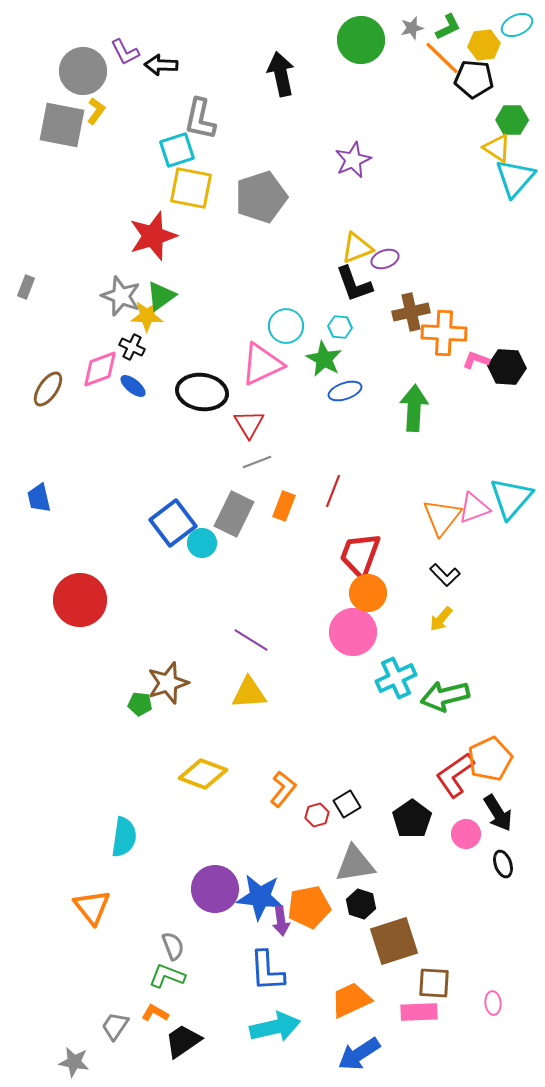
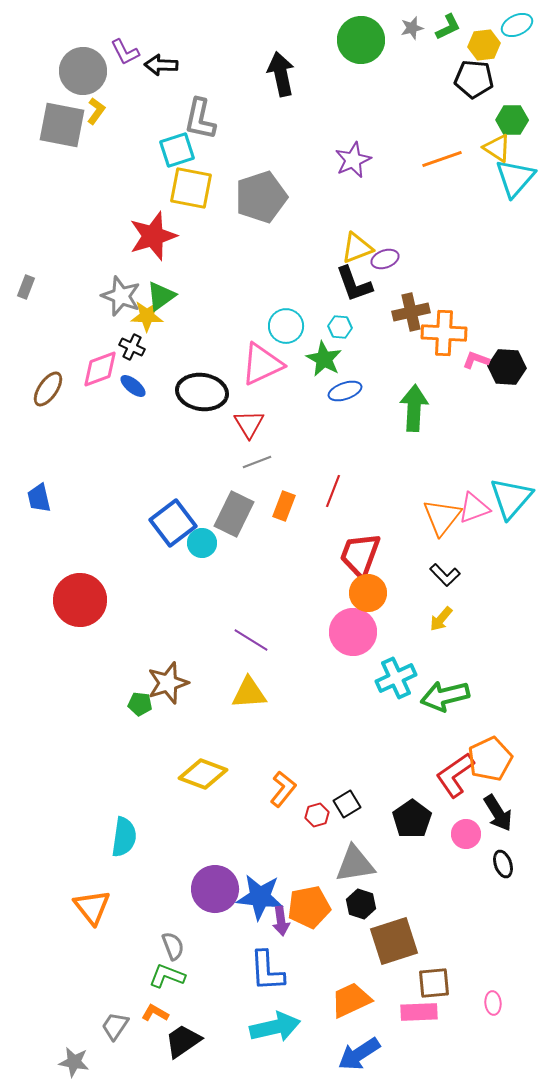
orange line at (442, 58): moved 101 px down; rotated 63 degrees counterclockwise
brown square at (434, 983): rotated 8 degrees counterclockwise
